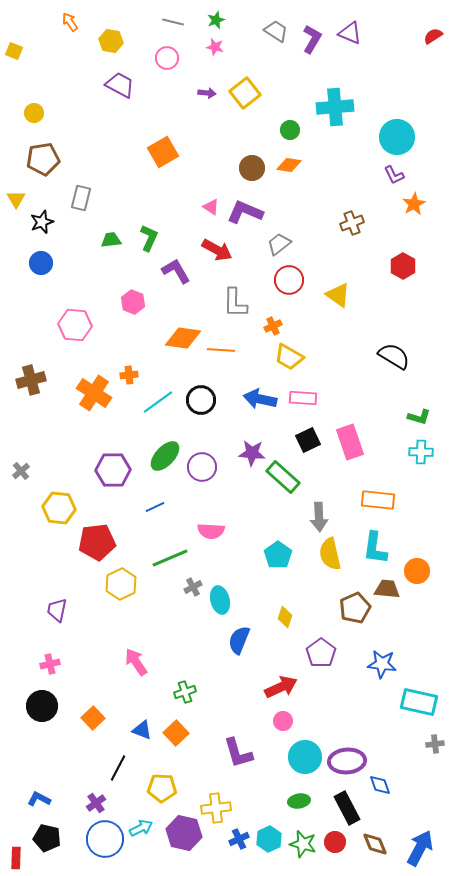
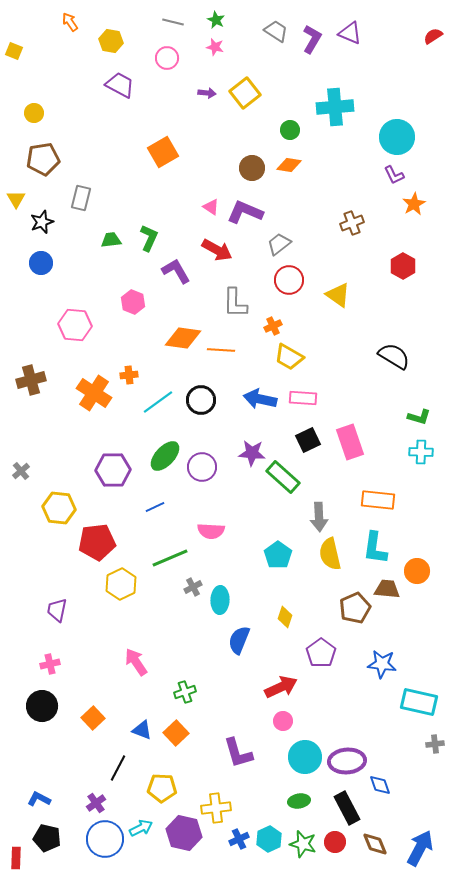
green star at (216, 20): rotated 24 degrees counterclockwise
cyan ellipse at (220, 600): rotated 16 degrees clockwise
